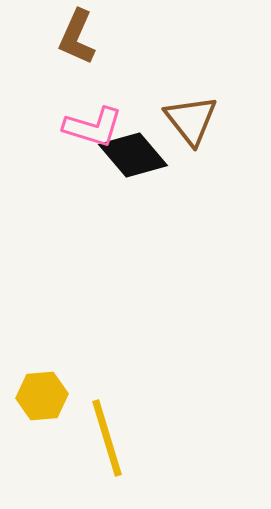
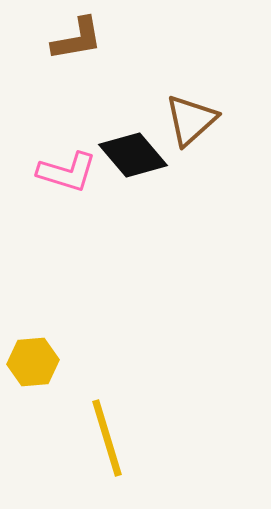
brown L-shape: moved 2 px down; rotated 124 degrees counterclockwise
brown triangle: rotated 26 degrees clockwise
pink L-shape: moved 26 px left, 45 px down
yellow hexagon: moved 9 px left, 34 px up
